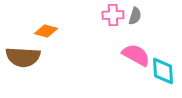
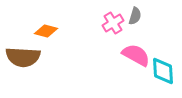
pink cross: moved 8 px down; rotated 30 degrees counterclockwise
